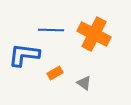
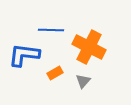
orange cross: moved 5 px left, 13 px down
gray triangle: moved 1 px left, 2 px up; rotated 35 degrees clockwise
